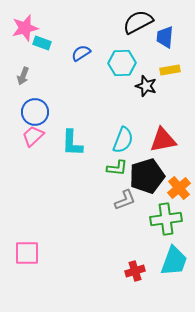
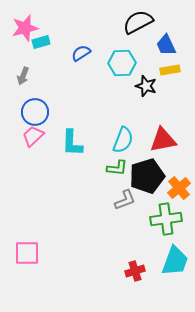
blue trapezoid: moved 1 px right, 8 px down; rotated 30 degrees counterclockwise
cyan rectangle: moved 1 px left, 1 px up; rotated 36 degrees counterclockwise
cyan trapezoid: moved 1 px right
